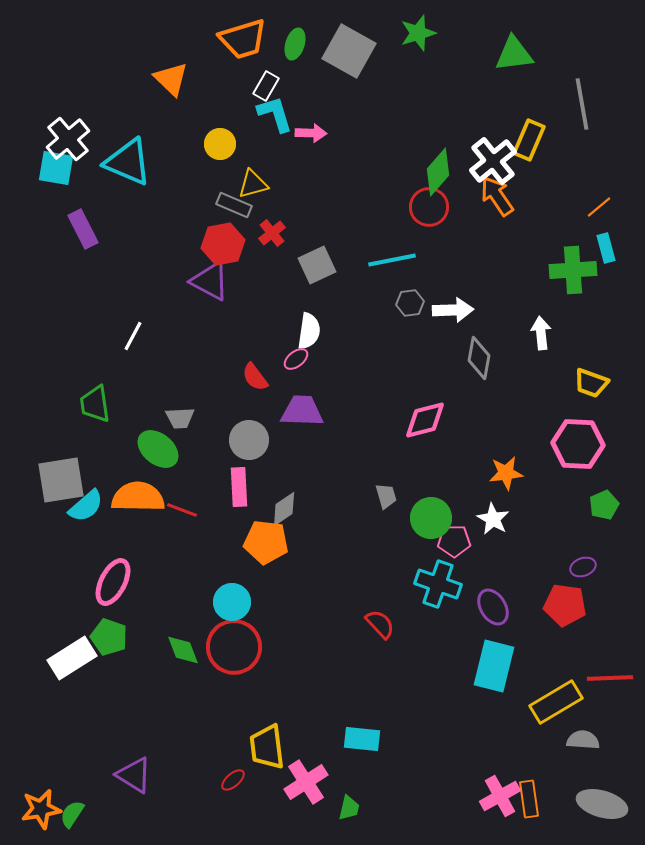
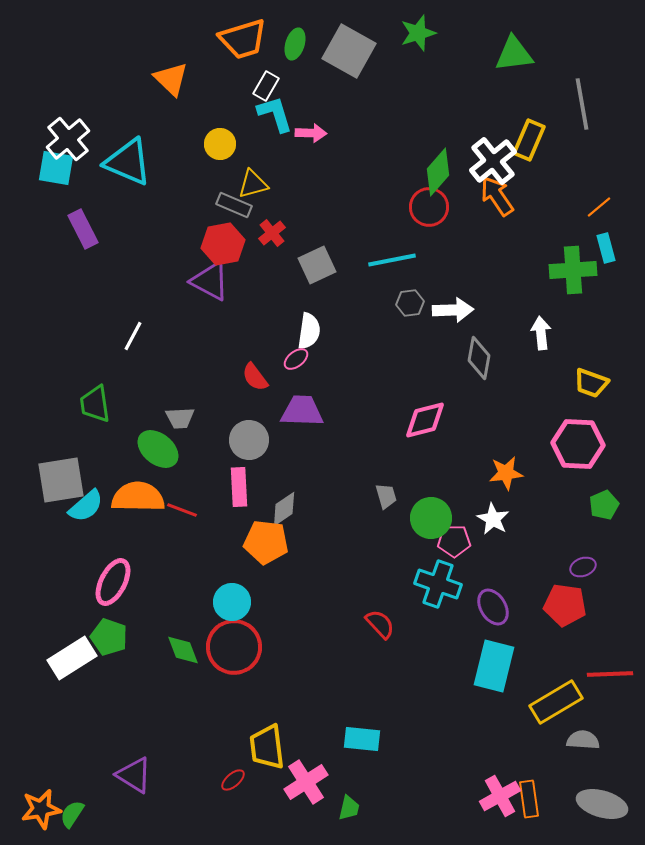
red line at (610, 678): moved 4 px up
